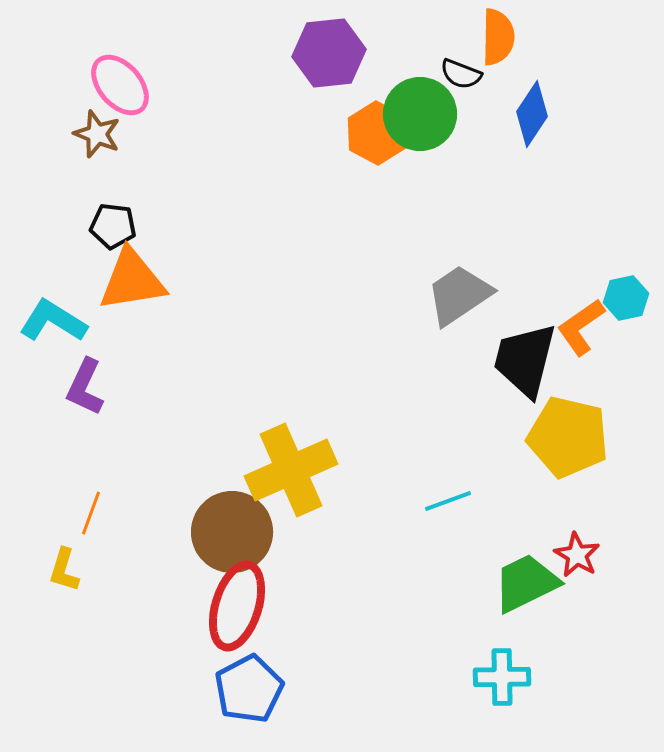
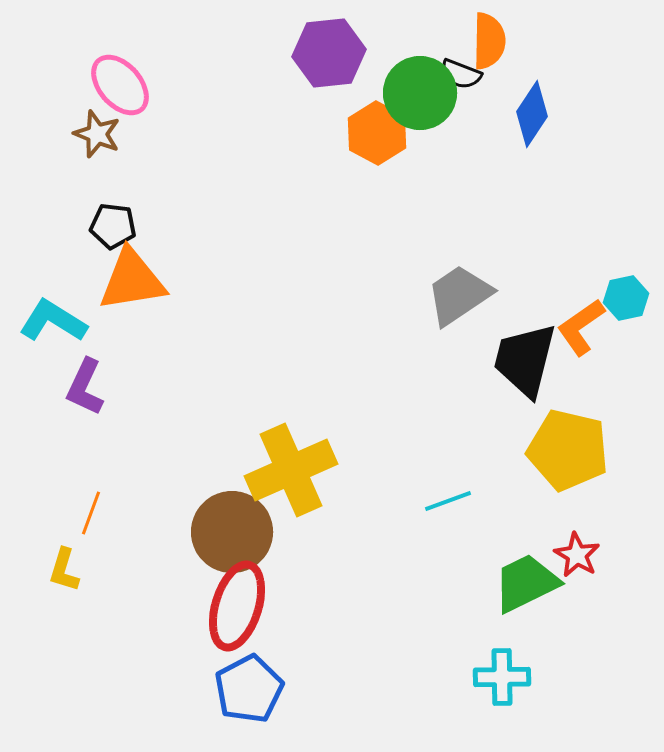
orange semicircle: moved 9 px left, 4 px down
green circle: moved 21 px up
yellow pentagon: moved 13 px down
